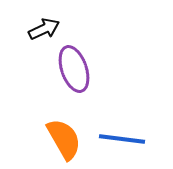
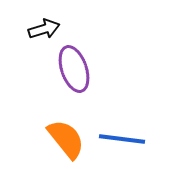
black arrow: rotated 8 degrees clockwise
orange semicircle: moved 2 px right; rotated 9 degrees counterclockwise
